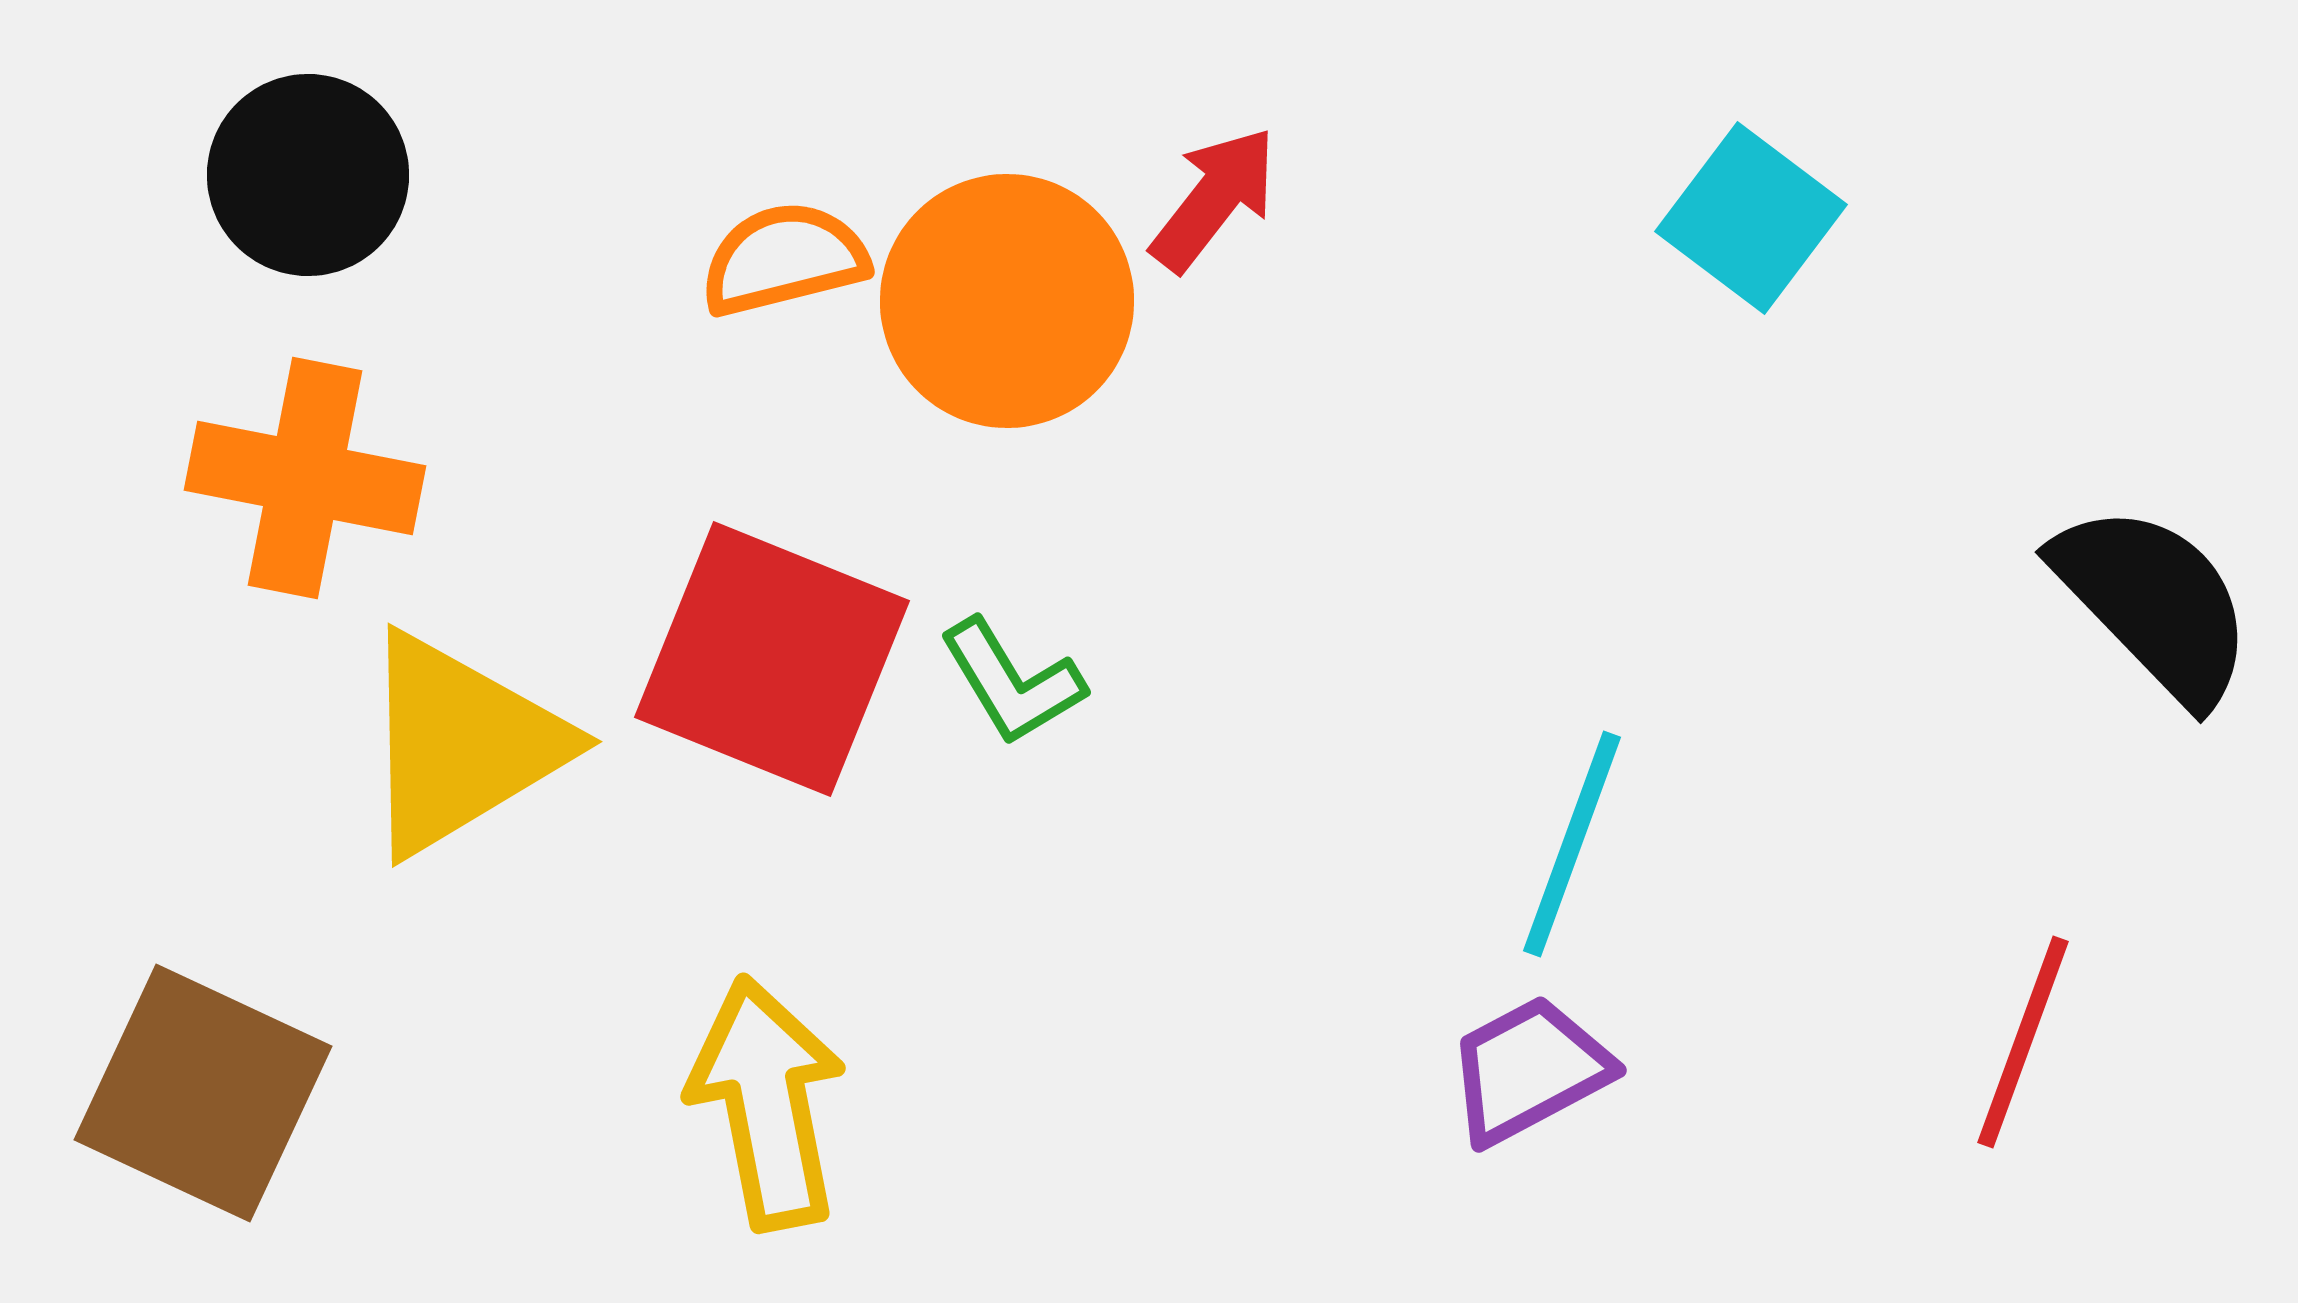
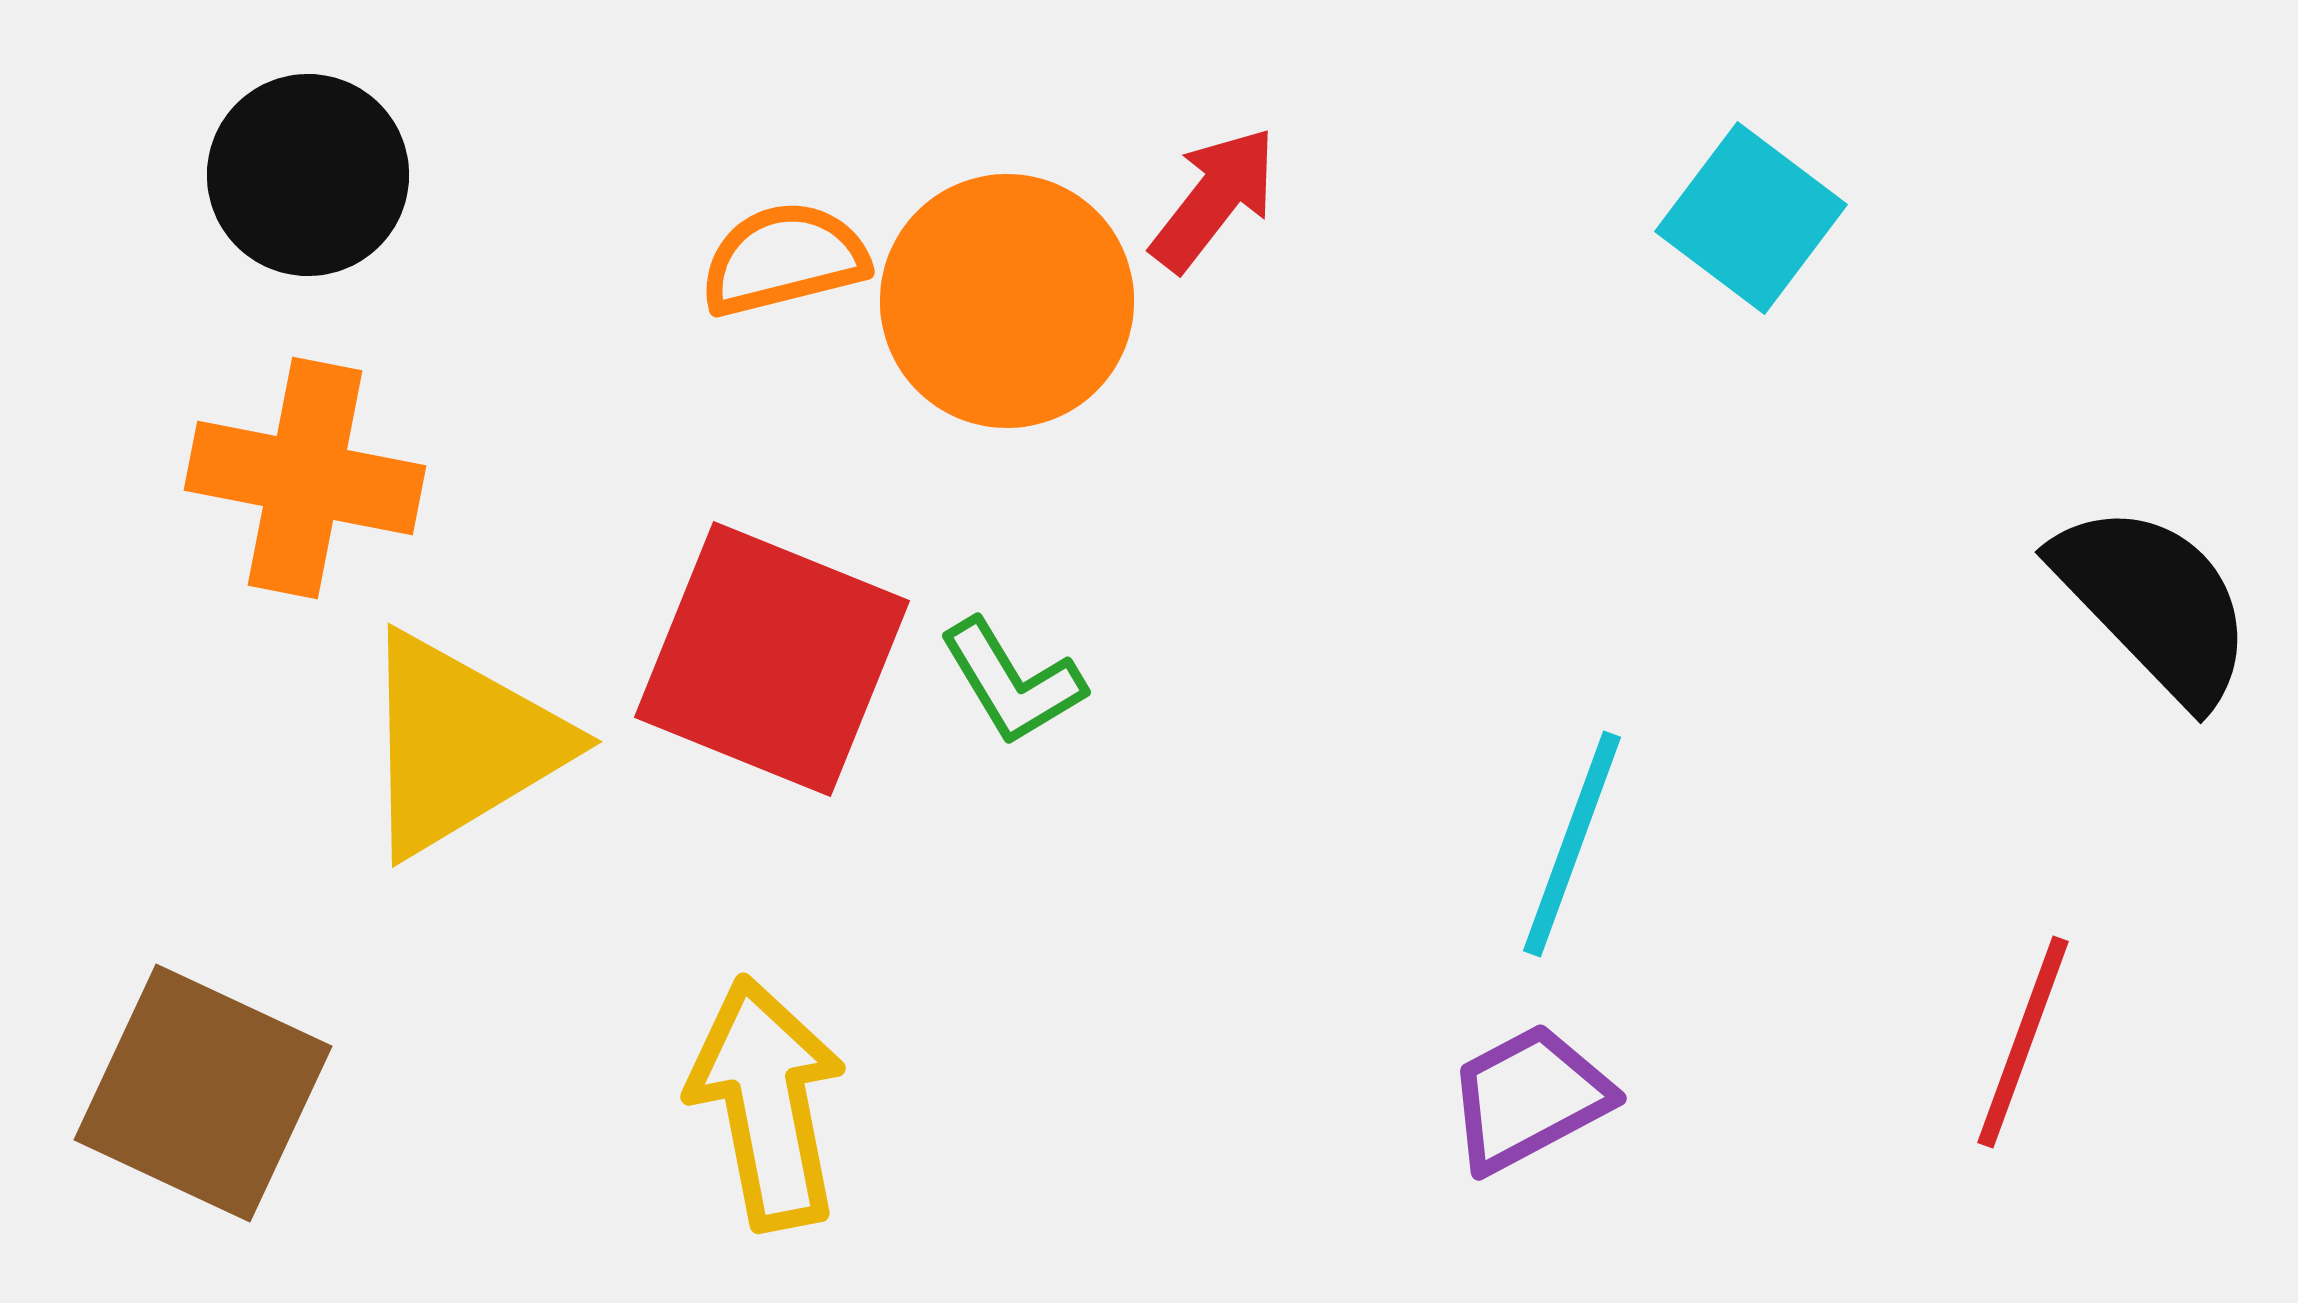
purple trapezoid: moved 28 px down
